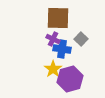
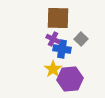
purple hexagon: rotated 10 degrees clockwise
